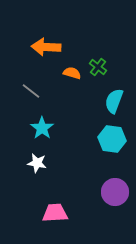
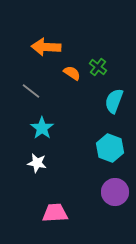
orange semicircle: rotated 18 degrees clockwise
cyan hexagon: moved 2 px left, 9 px down; rotated 12 degrees clockwise
